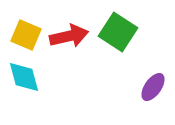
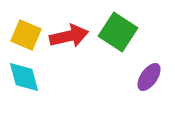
purple ellipse: moved 4 px left, 10 px up
